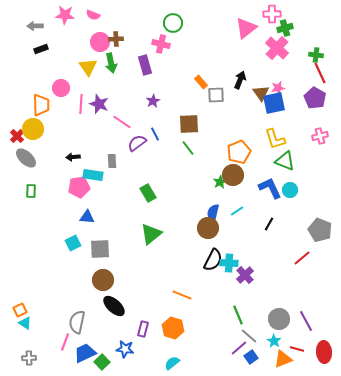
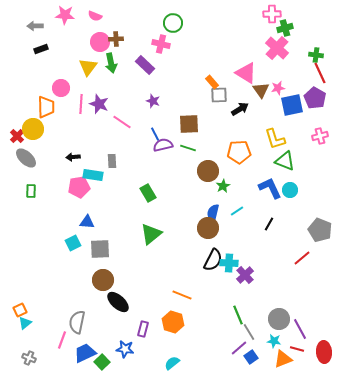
pink semicircle at (93, 15): moved 2 px right, 1 px down
pink triangle at (246, 28): moved 45 px down; rotated 50 degrees counterclockwise
purple rectangle at (145, 65): rotated 30 degrees counterclockwise
yellow triangle at (88, 67): rotated 12 degrees clockwise
black arrow at (240, 80): moved 29 px down; rotated 36 degrees clockwise
orange rectangle at (201, 82): moved 11 px right
brown triangle at (261, 93): moved 3 px up
gray square at (216, 95): moved 3 px right
purple star at (153, 101): rotated 24 degrees counterclockwise
blue square at (274, 103): moved 18 px right, 2 px down
orange trapezoid at (41, 105): moved 5 px right, 2 px down
purple semicircle at (137, 143): moved 26 px right, 2 px down; rotated 24 degrees clockwise
green line at (188, 148): rotated 35 degrees counterclockwise
orange pentagon at (239, 152): rotated 20 degrees clockwise
brown circle at (233, 175): moved 25 px left, 4 px up
green star at (220, 182): moved 3 px right, 4 px down
blue triangle at (87, 217): moved 5 px down
black ellipse at (114, 306): moved 4 px right, 4 px up
purple line at (306, 321): moved 6 px left, 8 px down
cyan triangle at (25, 323): rotated 48 degrees clockwise
orange hexagon at (173, 328): moved 6 px up
gray line at (249, 336): moved 4 px up; rotated 18 degrees clockwise
cyan star at (274, 341): rotated 24 degrees counterclockwise
pink line at (65, 342): moved 3 px left, 2 px up
gray cross at (29, 358): rotated 24 degrees clockwise
